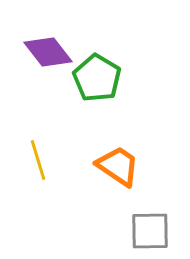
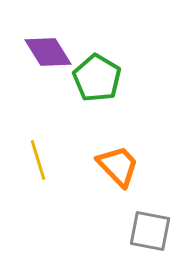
purple diamond: rotated 6 degrees clockwise
orange trapezoid: rotated 12 degrees clockwise
gray square: rotated 12 degrees clockwise
